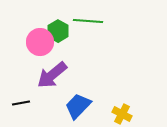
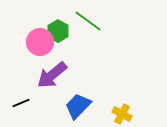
green line: rotated 32 degrees clockwise
black line: rotated 12 degrees counterclockwise
